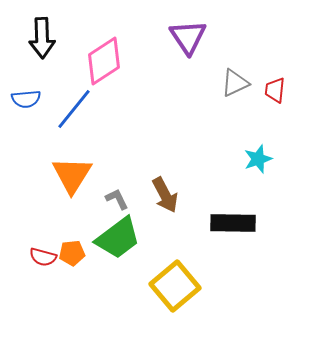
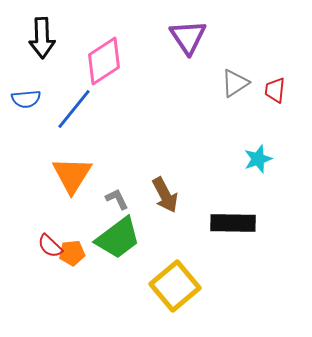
gray triangle: rotated 8 degrees counterclockwise
red semicircle: moved 7 px right, 11 px up; rotated 28 degrees clockwise
